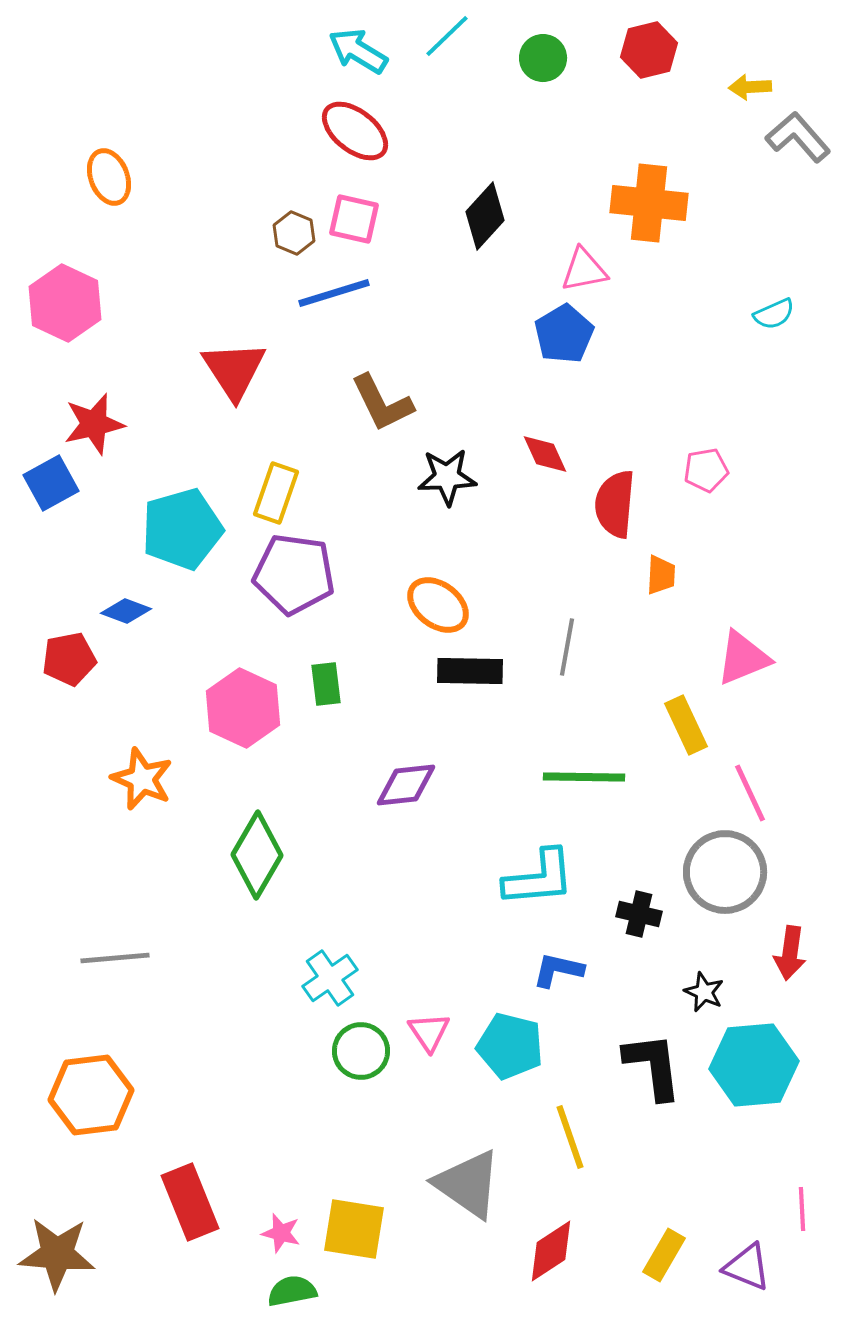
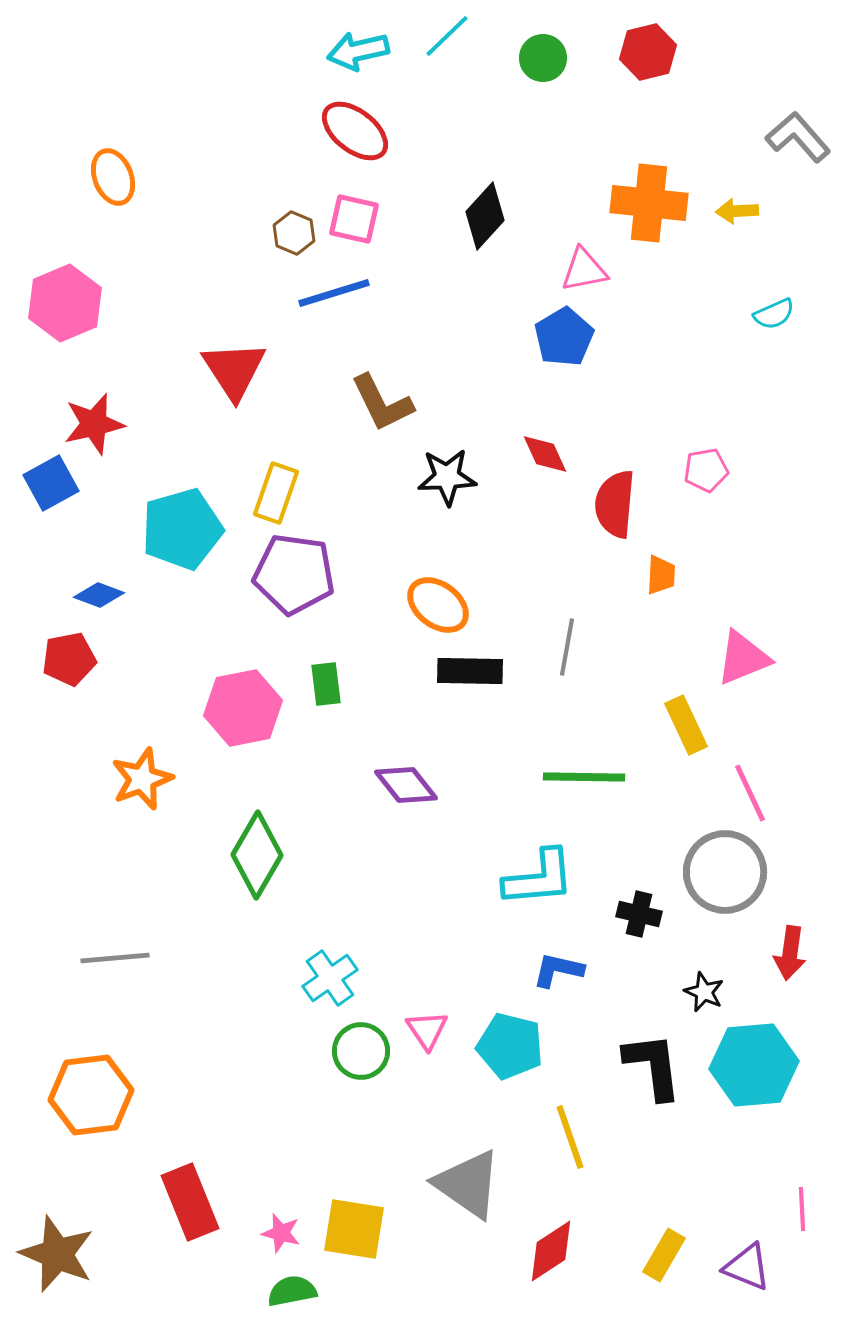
red hexagon at (649, 50): moved 1 px left, 2 px down
cyan arrow at (358, 51): rotated 44 degrees counterclockwise
yellow arrow at (750, 87): moved 13 px left, 124 px down
orange ellipse at (109, 177): moved 4 px right
pink hexagon at (65, 303): rotated 12 degrees clockwise
blue pentagon at (564, 334): moved 3 px down
blue diamond at (126, 611): moved 27 px left, 16 px up
pink hexagon at (243, 708): rotated 24 degrees clockwise
orange star at (142, 779): rotated 28 degrees clockwise
purple diamond at (406, 785): rotated 58 degrees clockwise
pink triangle at (429, 1032): moved 2 px left, 2 px up
brown star at (57, 1254): rotated 18 degrees clockwise
